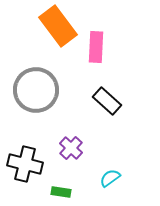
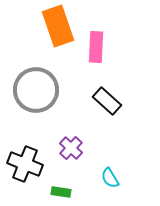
orange rectangle: rotated 18 degrees clockwise
black cross: rotated 8 degrees clockwise
cyan semicircle: rotated 85 degrees counterclockwise
